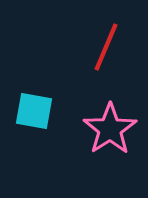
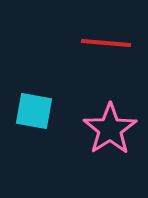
red line: moved 4 px up; rotated 72 degrees clockwise
